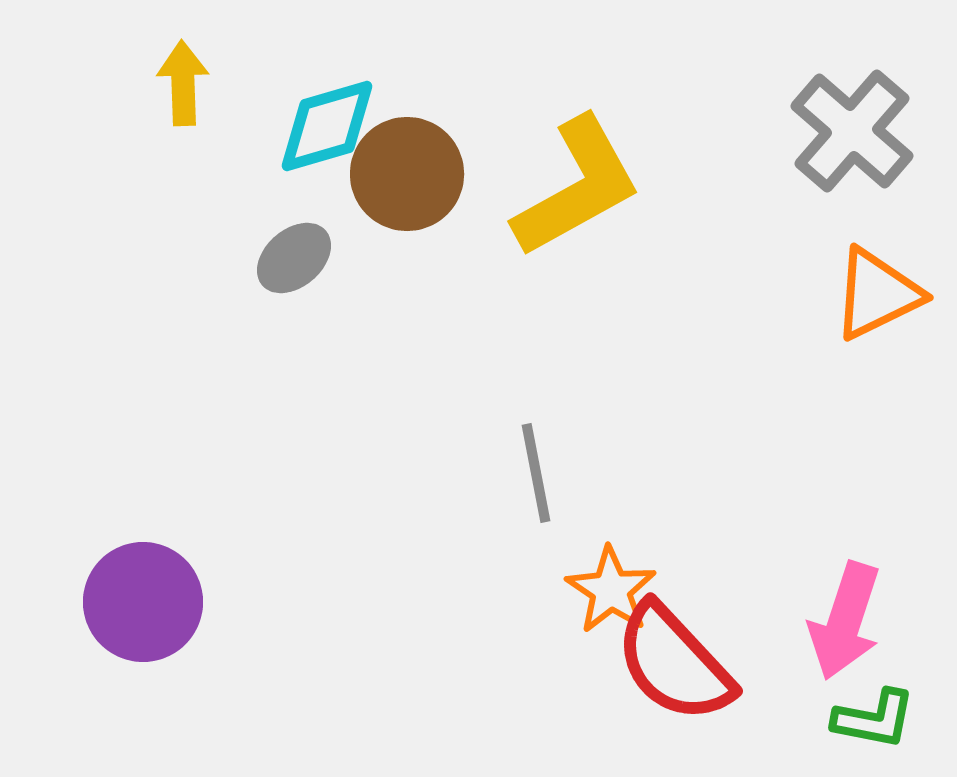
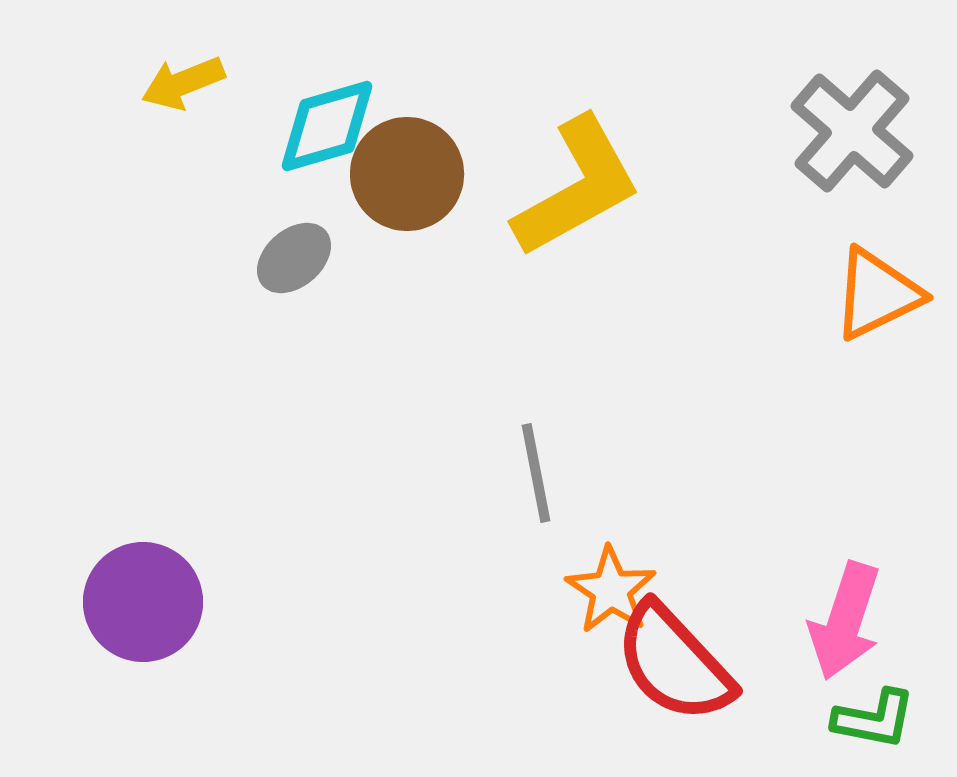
yellow arrow: rotated 110 degrees counterclockwise
